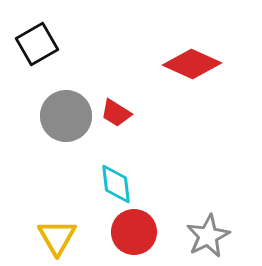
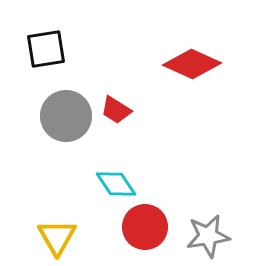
black square: moved 9 px right, 5 px down; rotated 21 degrees clockwise
red trapezoid: moved 3 px up
cyan diamond: rotated 27 degrees counterclockwise
red circle: moved 11 px right, 5 px up
gray star: rotated 18 degrees clockwise
